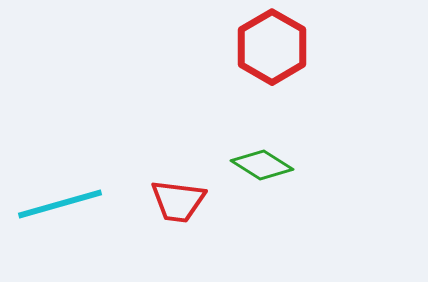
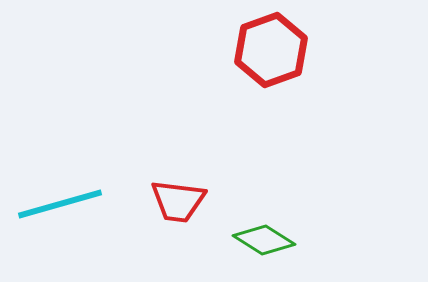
red hexagon: moved 1 px left, 3 px down; rotated 10 degrees clockwise
green diamond: moved 2 px right, 75 px down
